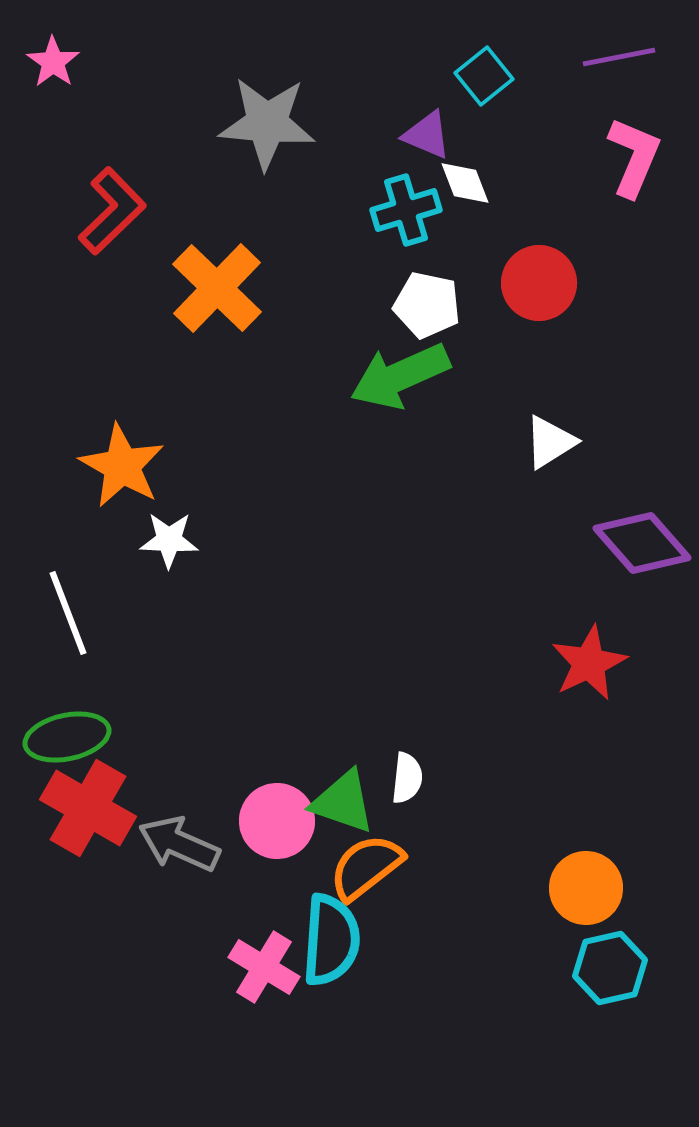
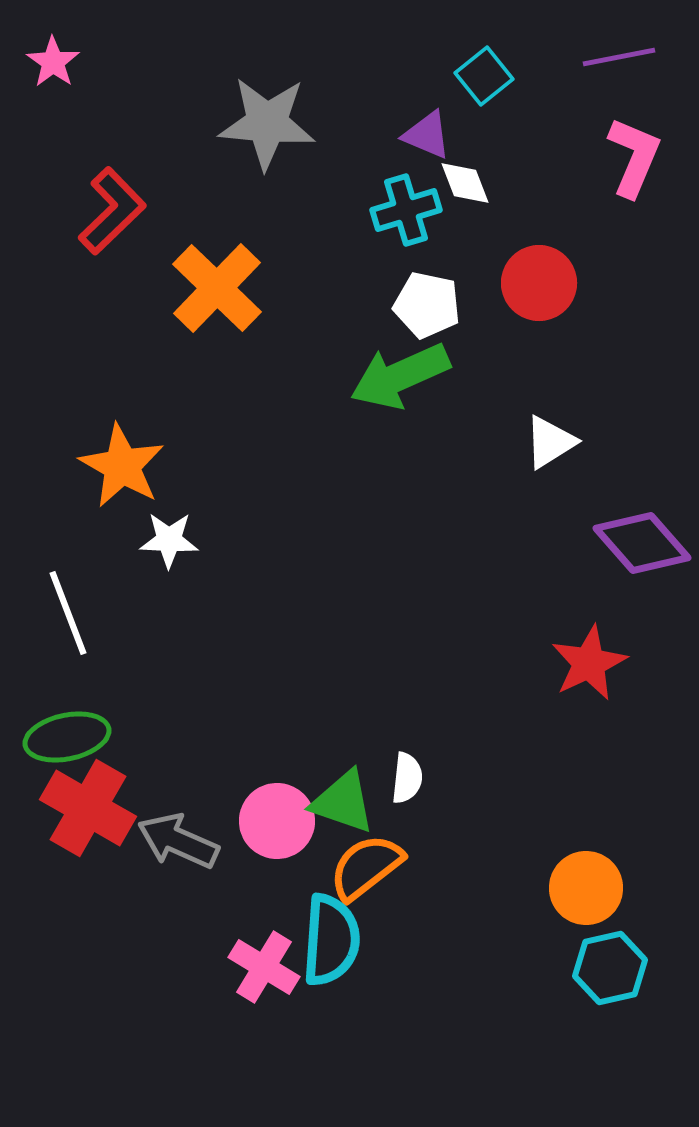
gray arrow: moved 1 px left, 3 px up
